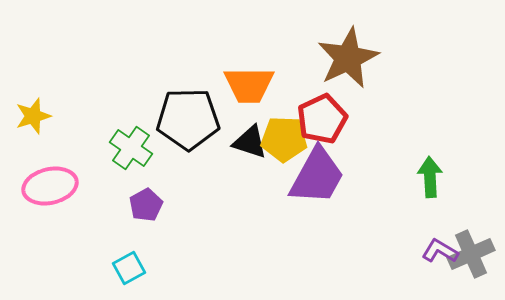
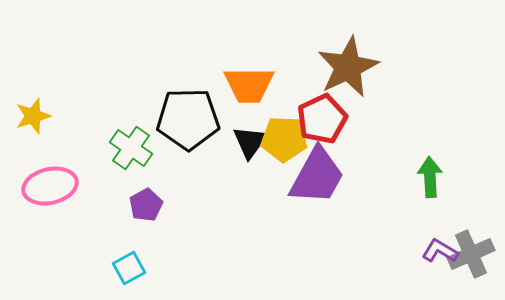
brown star: moved 9 px down
black triangle: rotated 48 degrees clockwise
